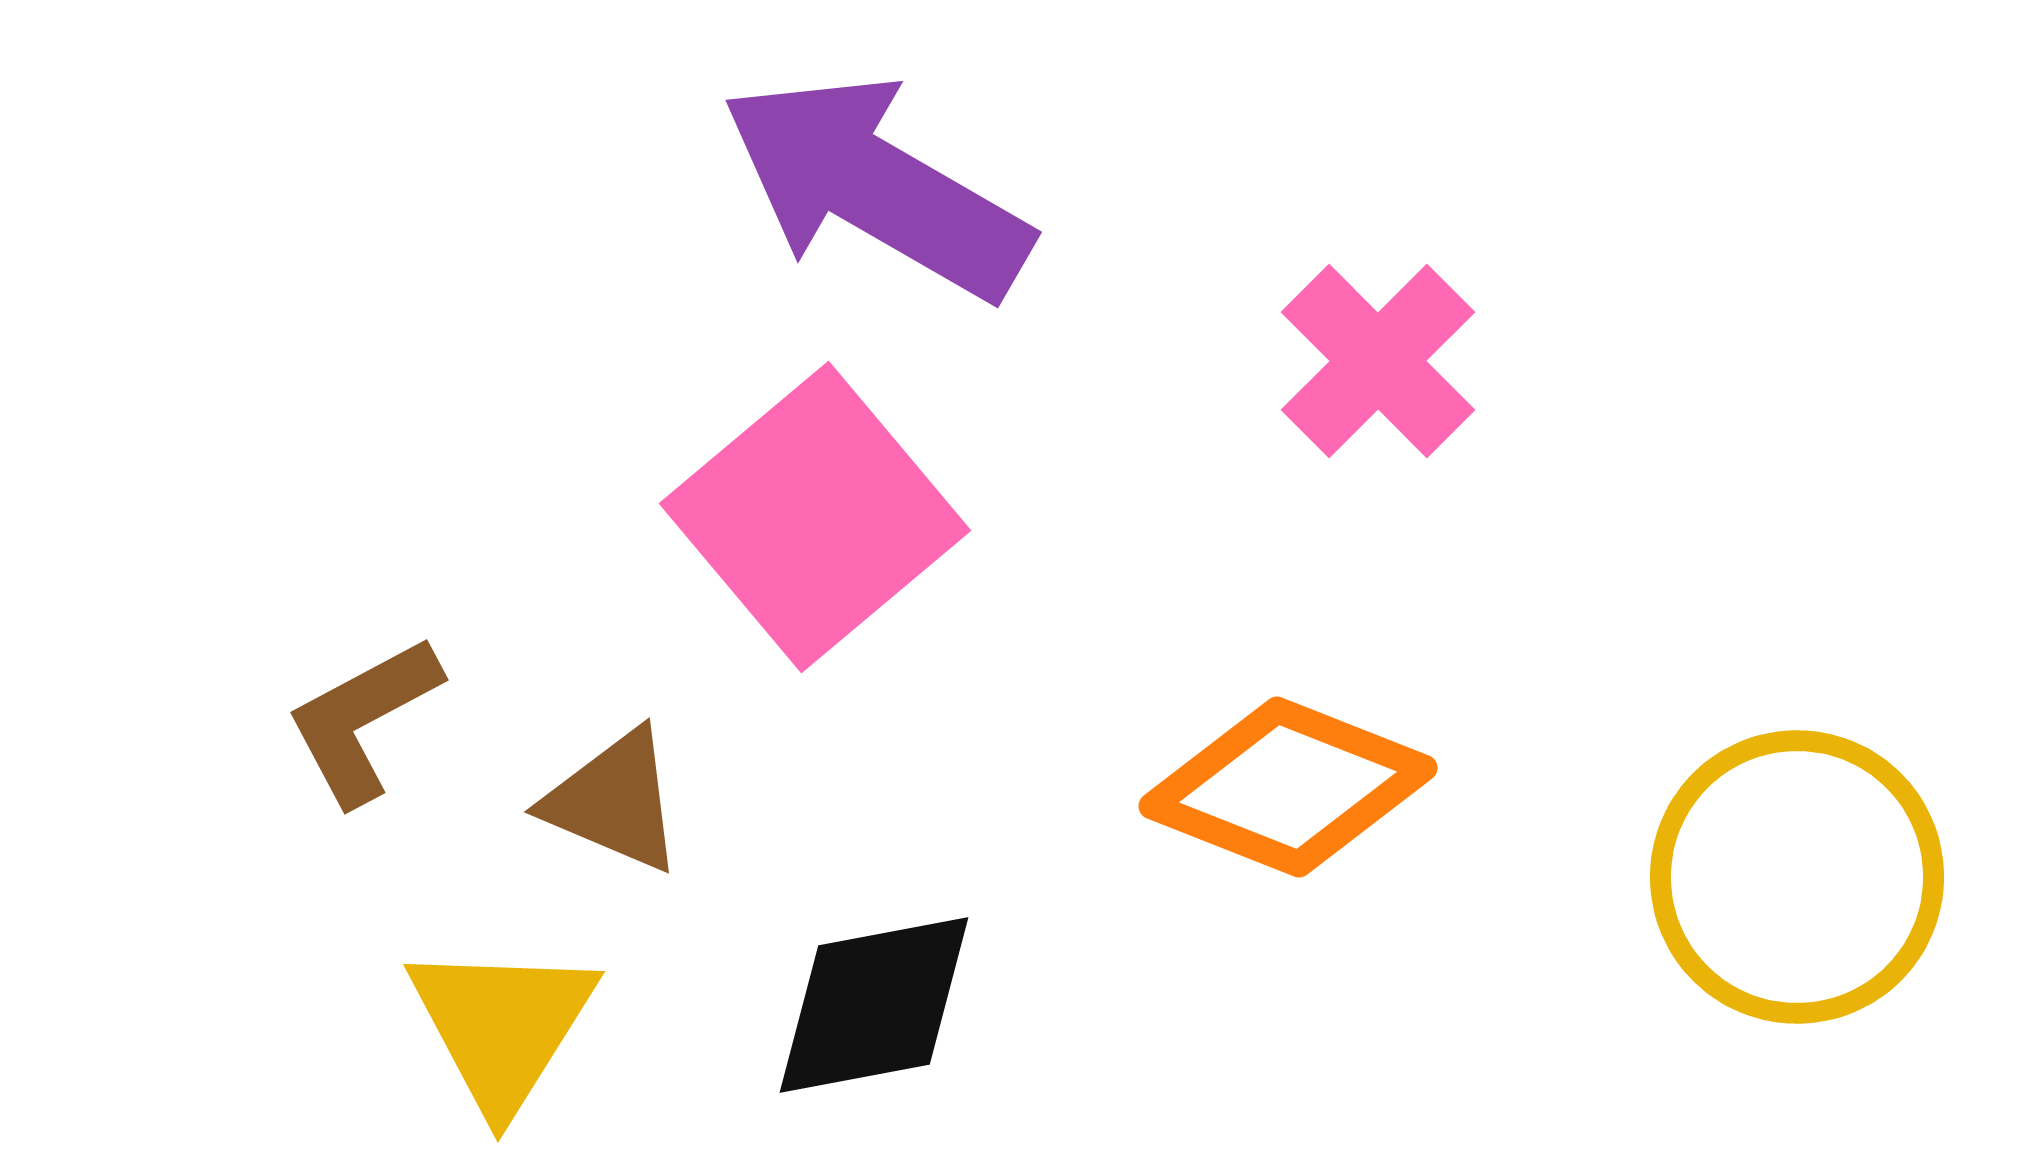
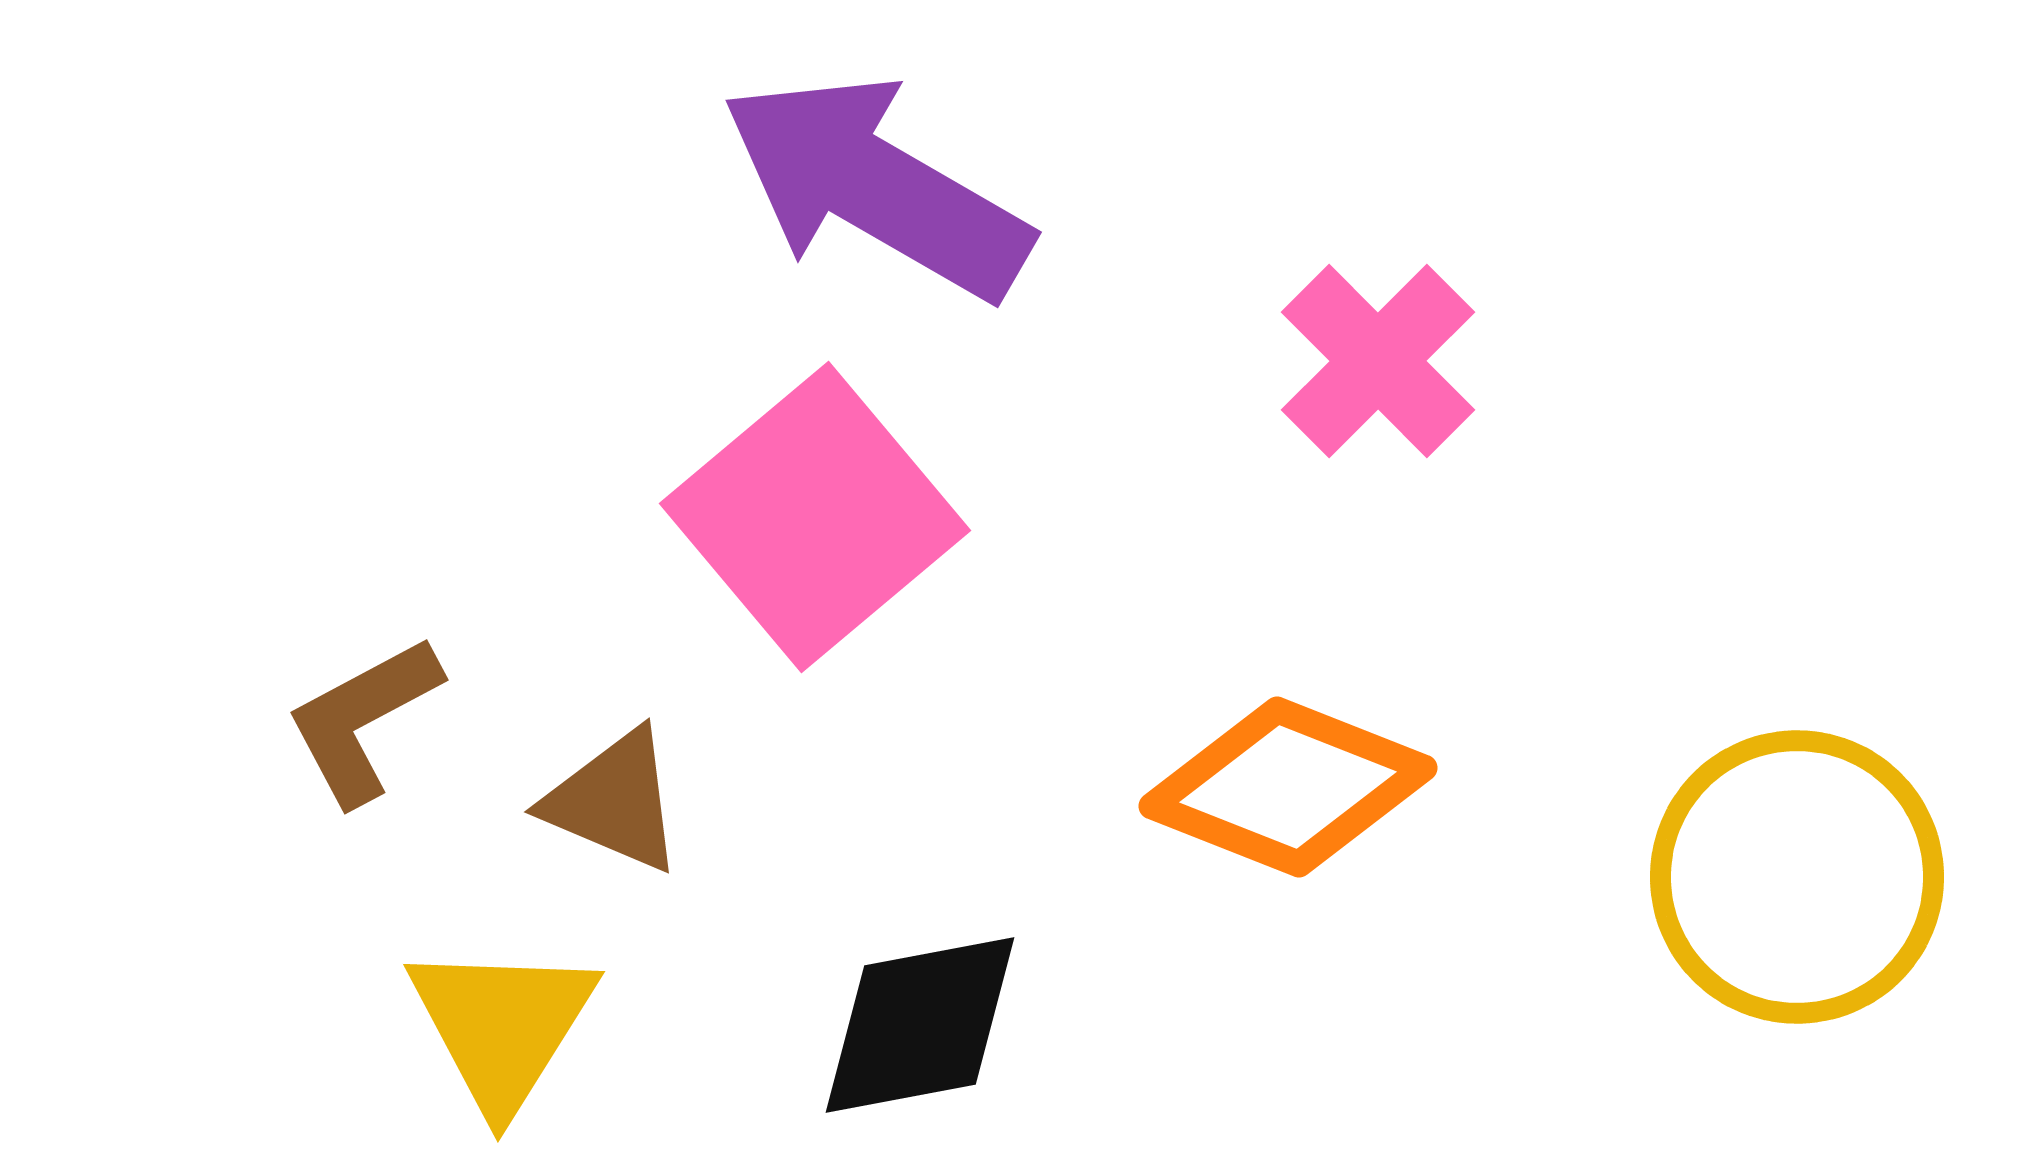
black diamond: moved 46 px right, 20 px down
